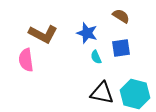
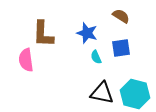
brown L-shape: rotated 64 degrees clockwise
